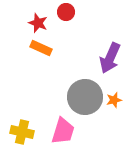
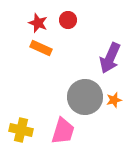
red circle: moved 2 px right, 8 px down
yellow cross: moved 1 px left, 2 px up
